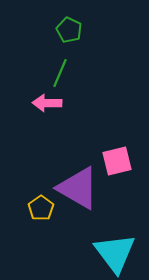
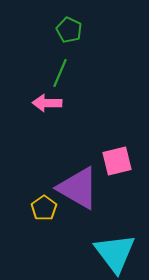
yellow pentagon: moved 3 px right
